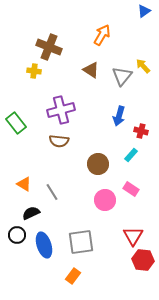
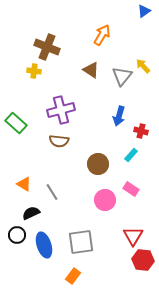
brown cross: moved 2 px left
green rectangle: rotated 10 degrees counterclockwise
